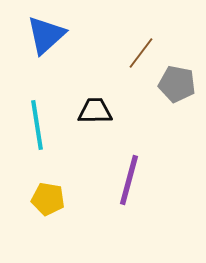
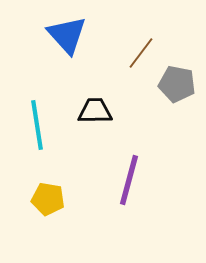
blue triangle: moved 21 px right; rotated 30 degrees counterclockwise
